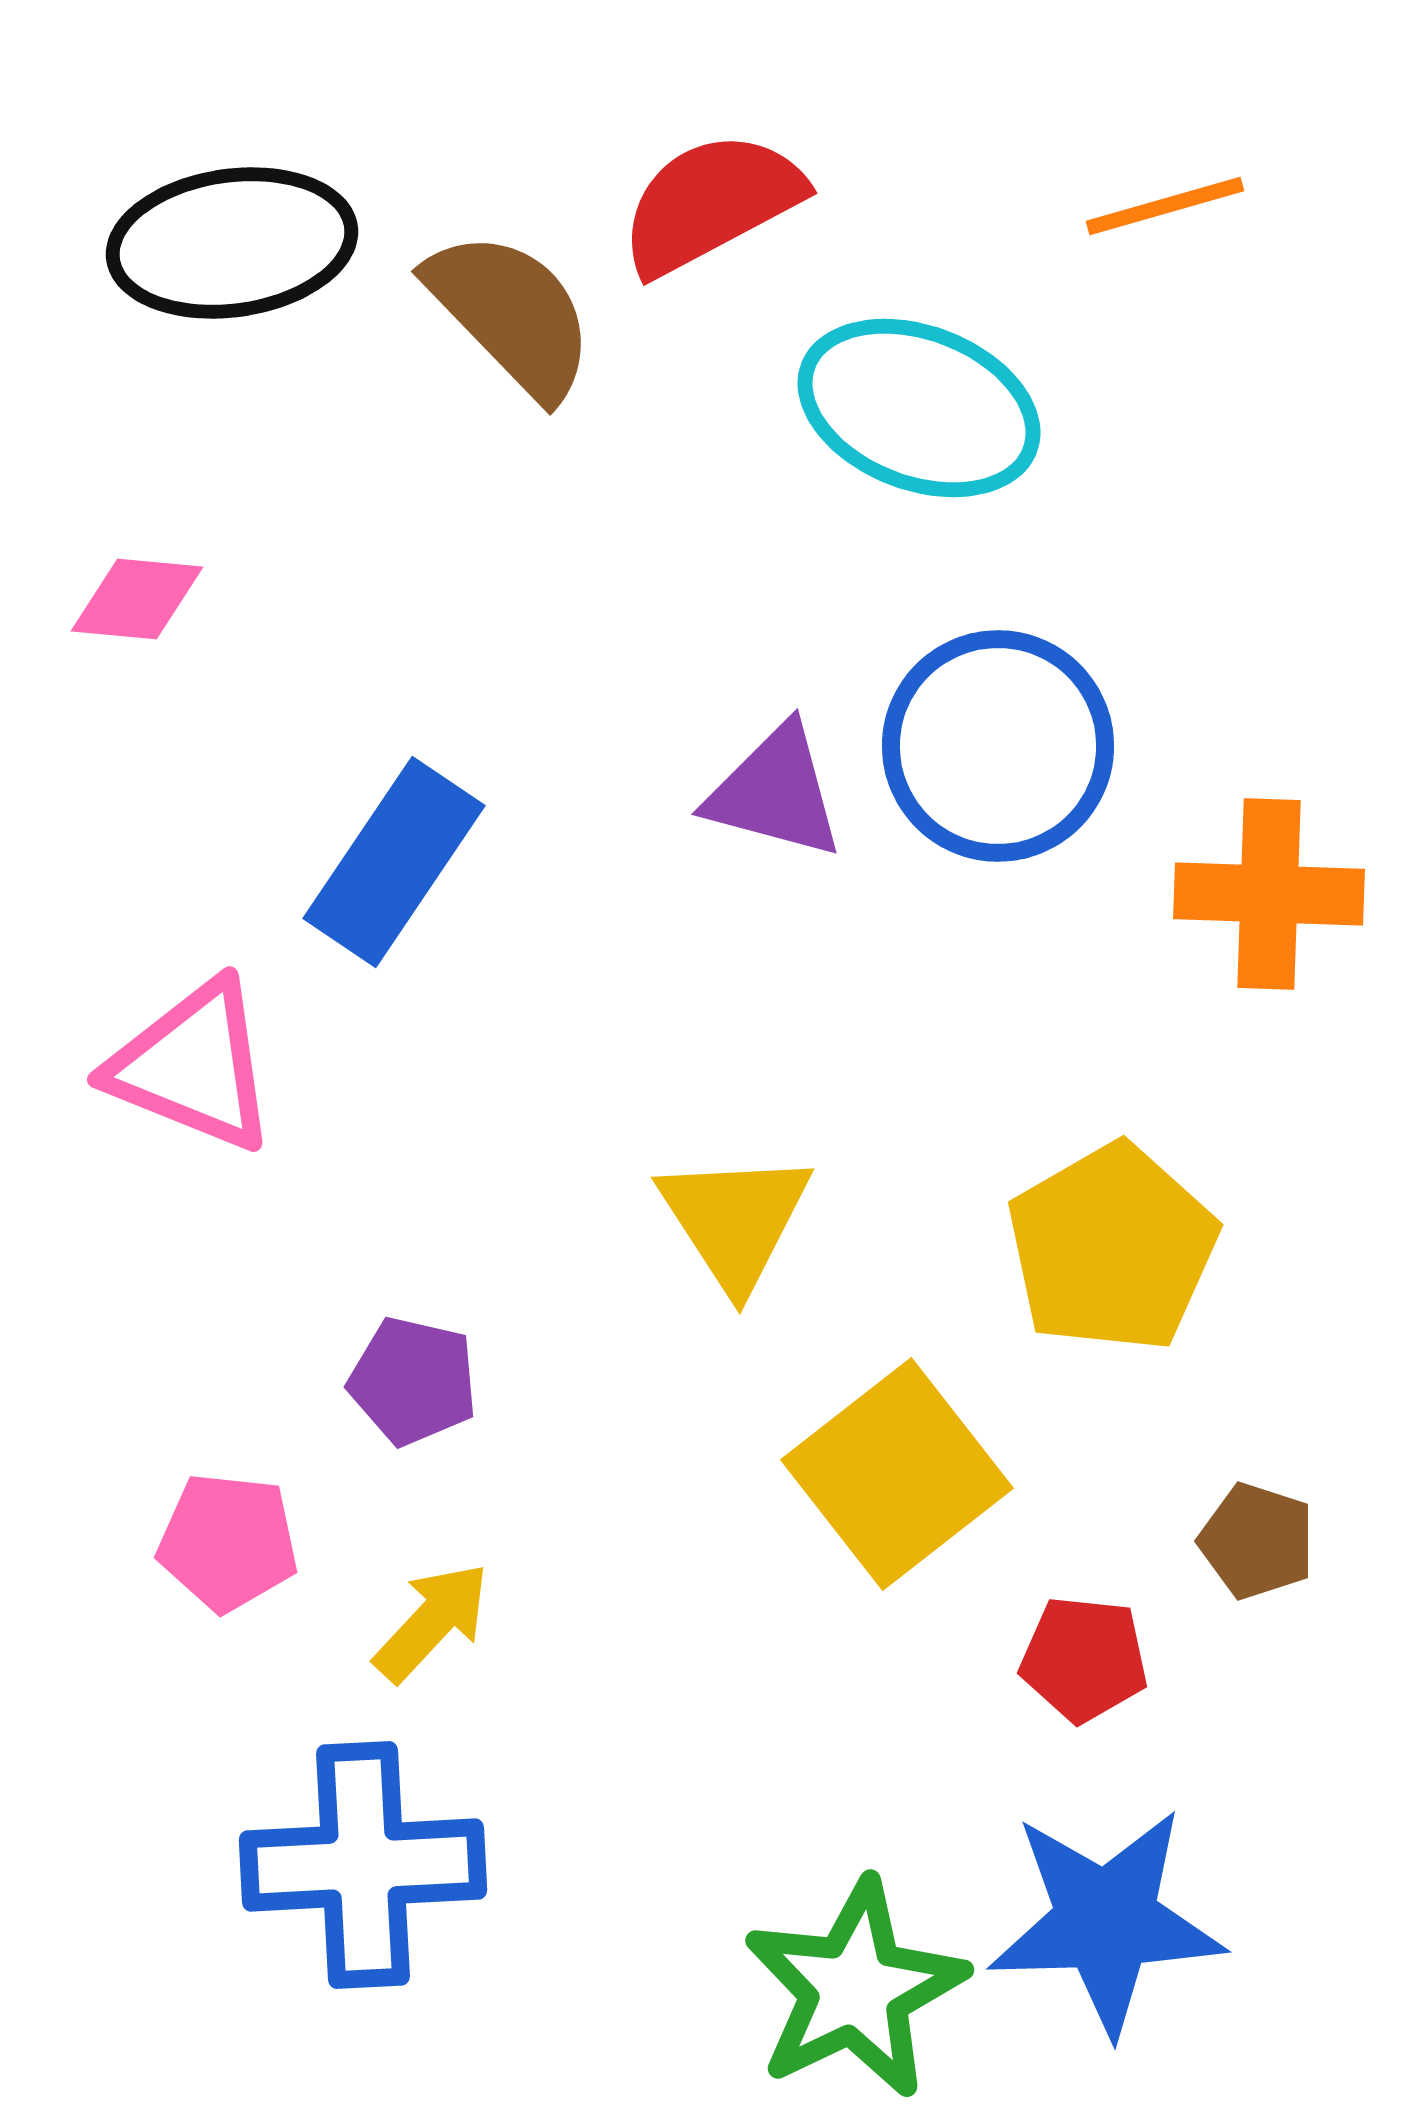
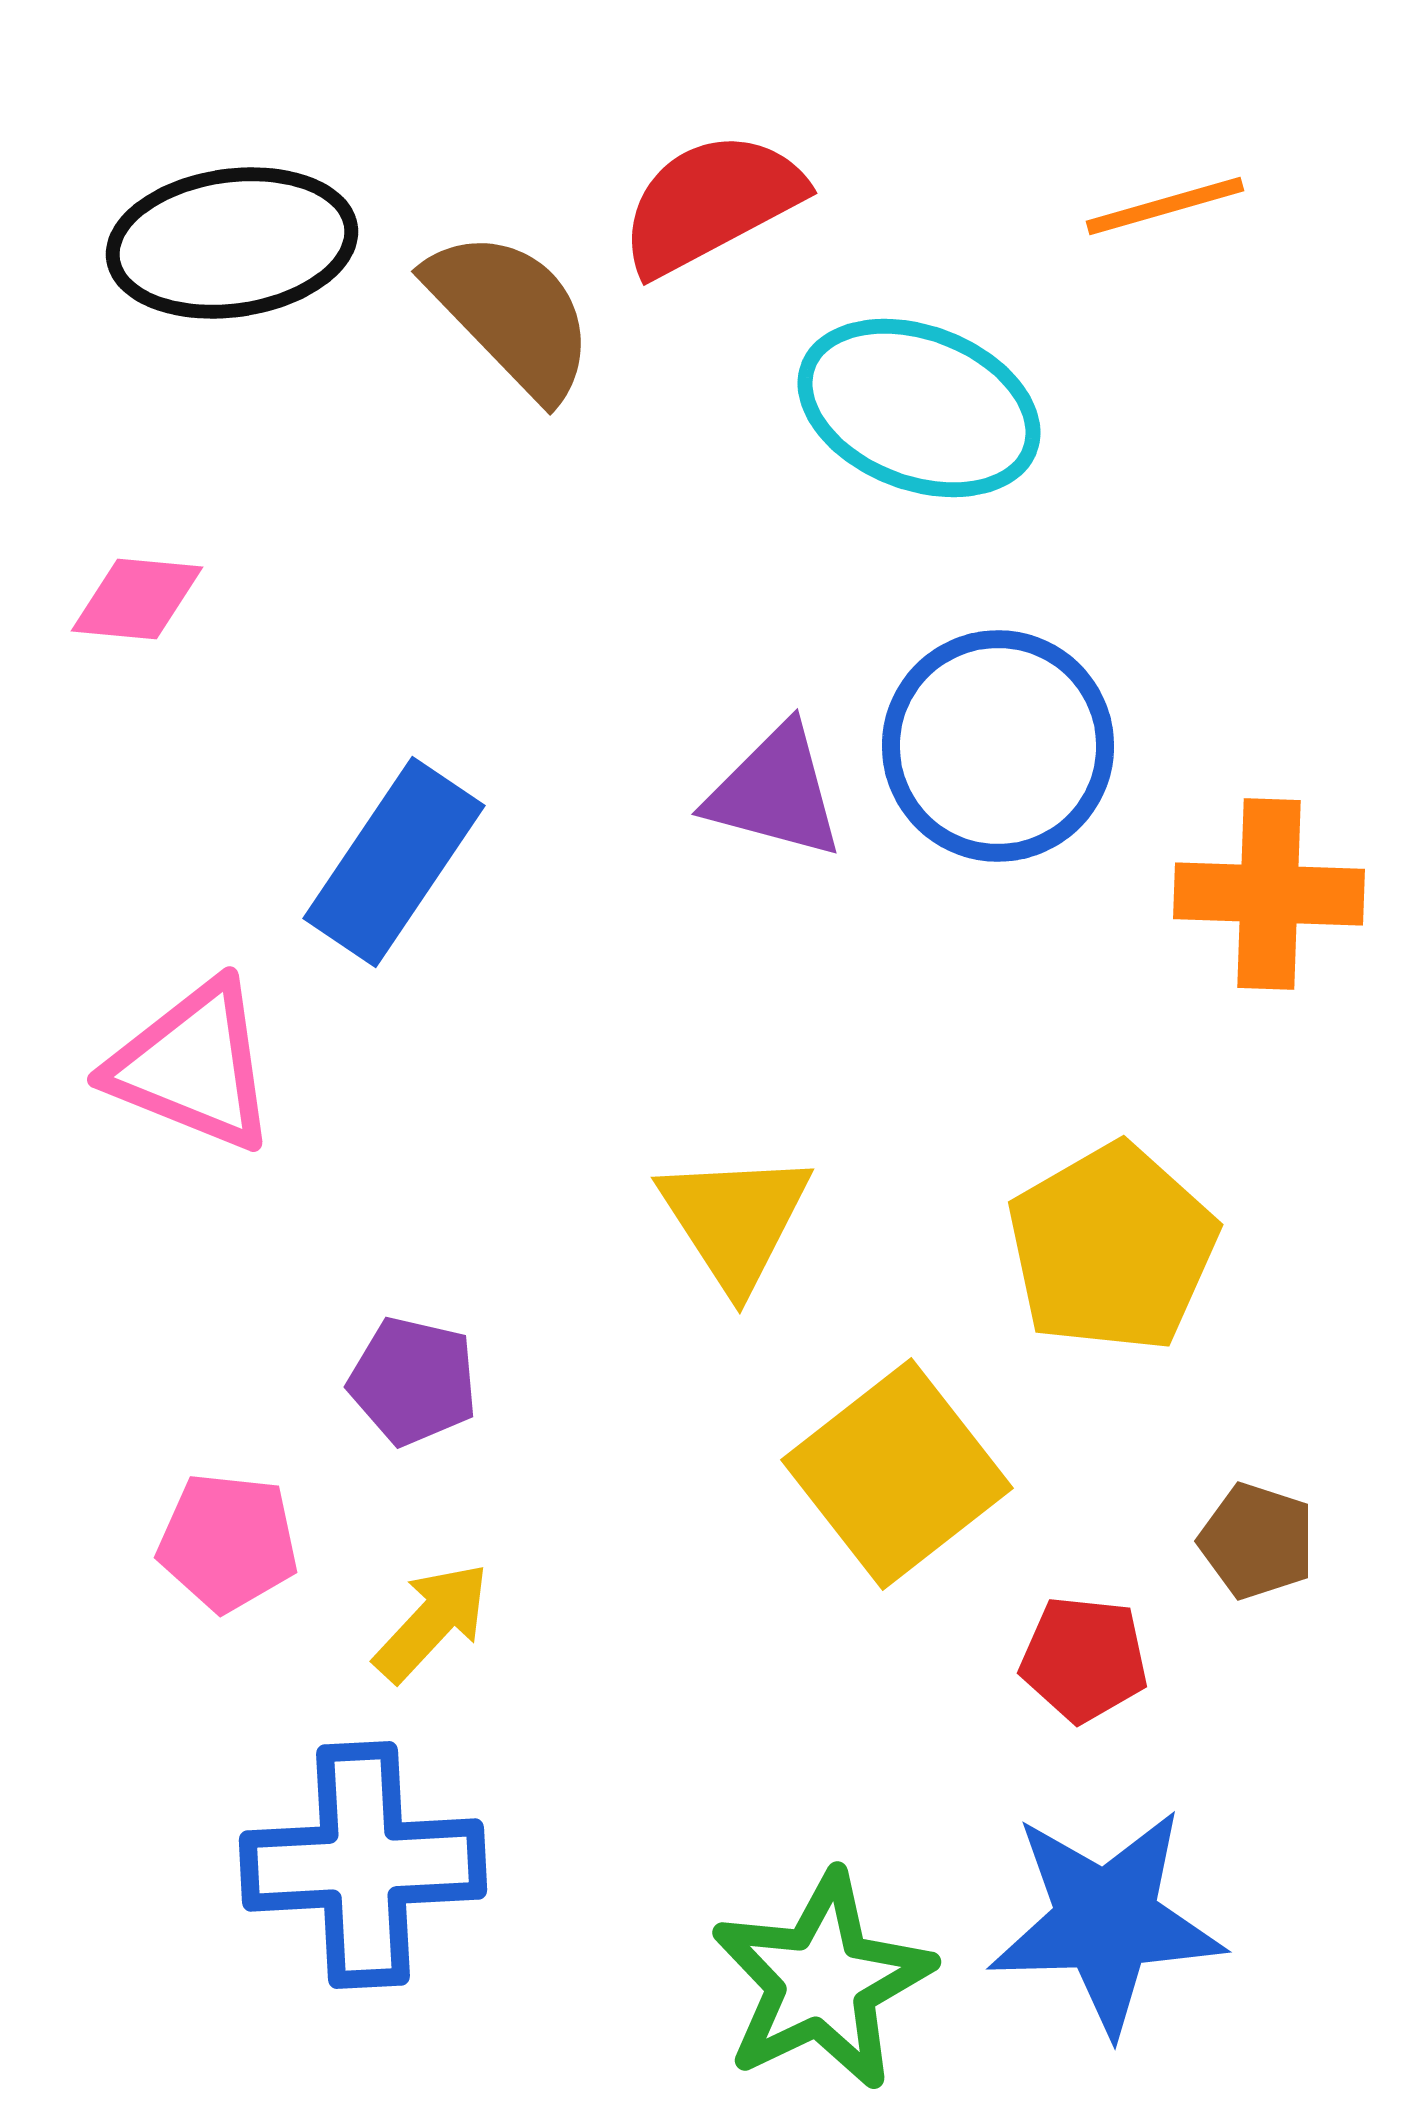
green star: moved 33 px left, 8 px up
